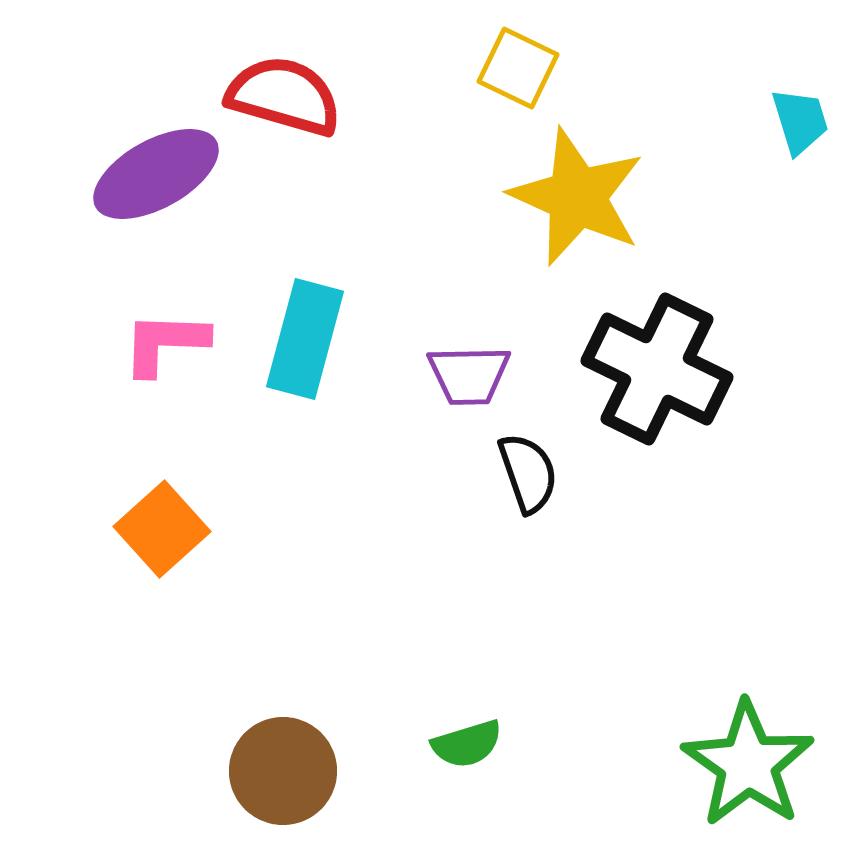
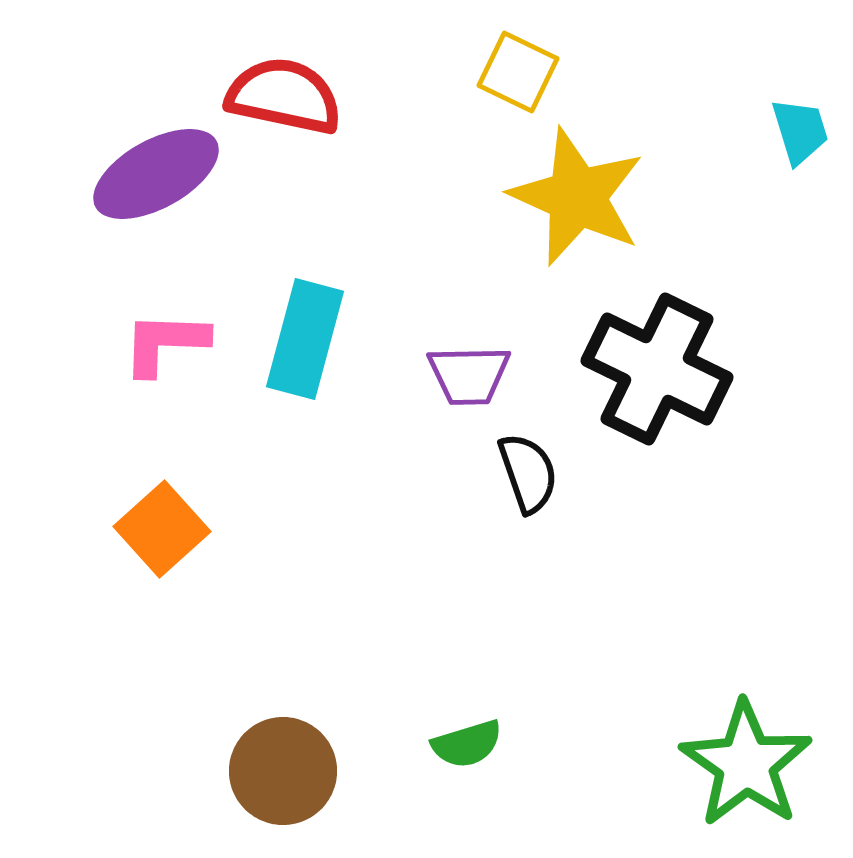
yellow square: moved 4 px down
red semicircle: rotated 4 degrees counterclockwise
cyan trapezoid: moved 10 px down
green star: moved 2 px left
